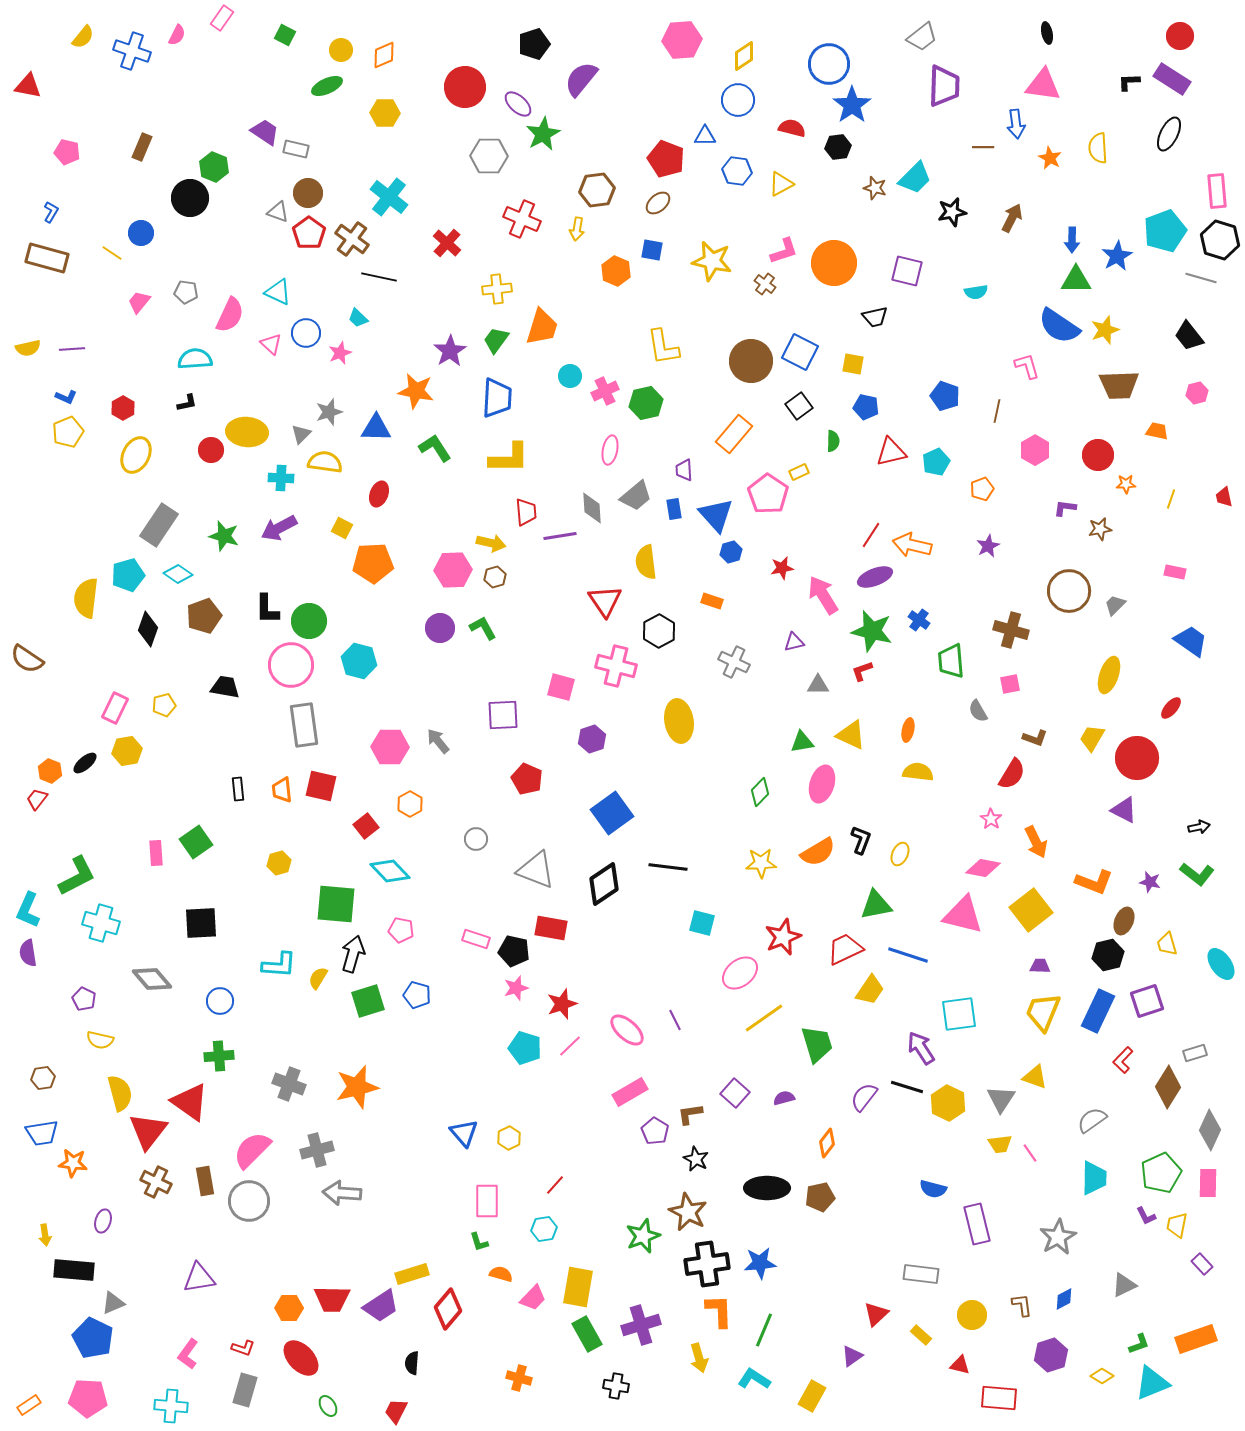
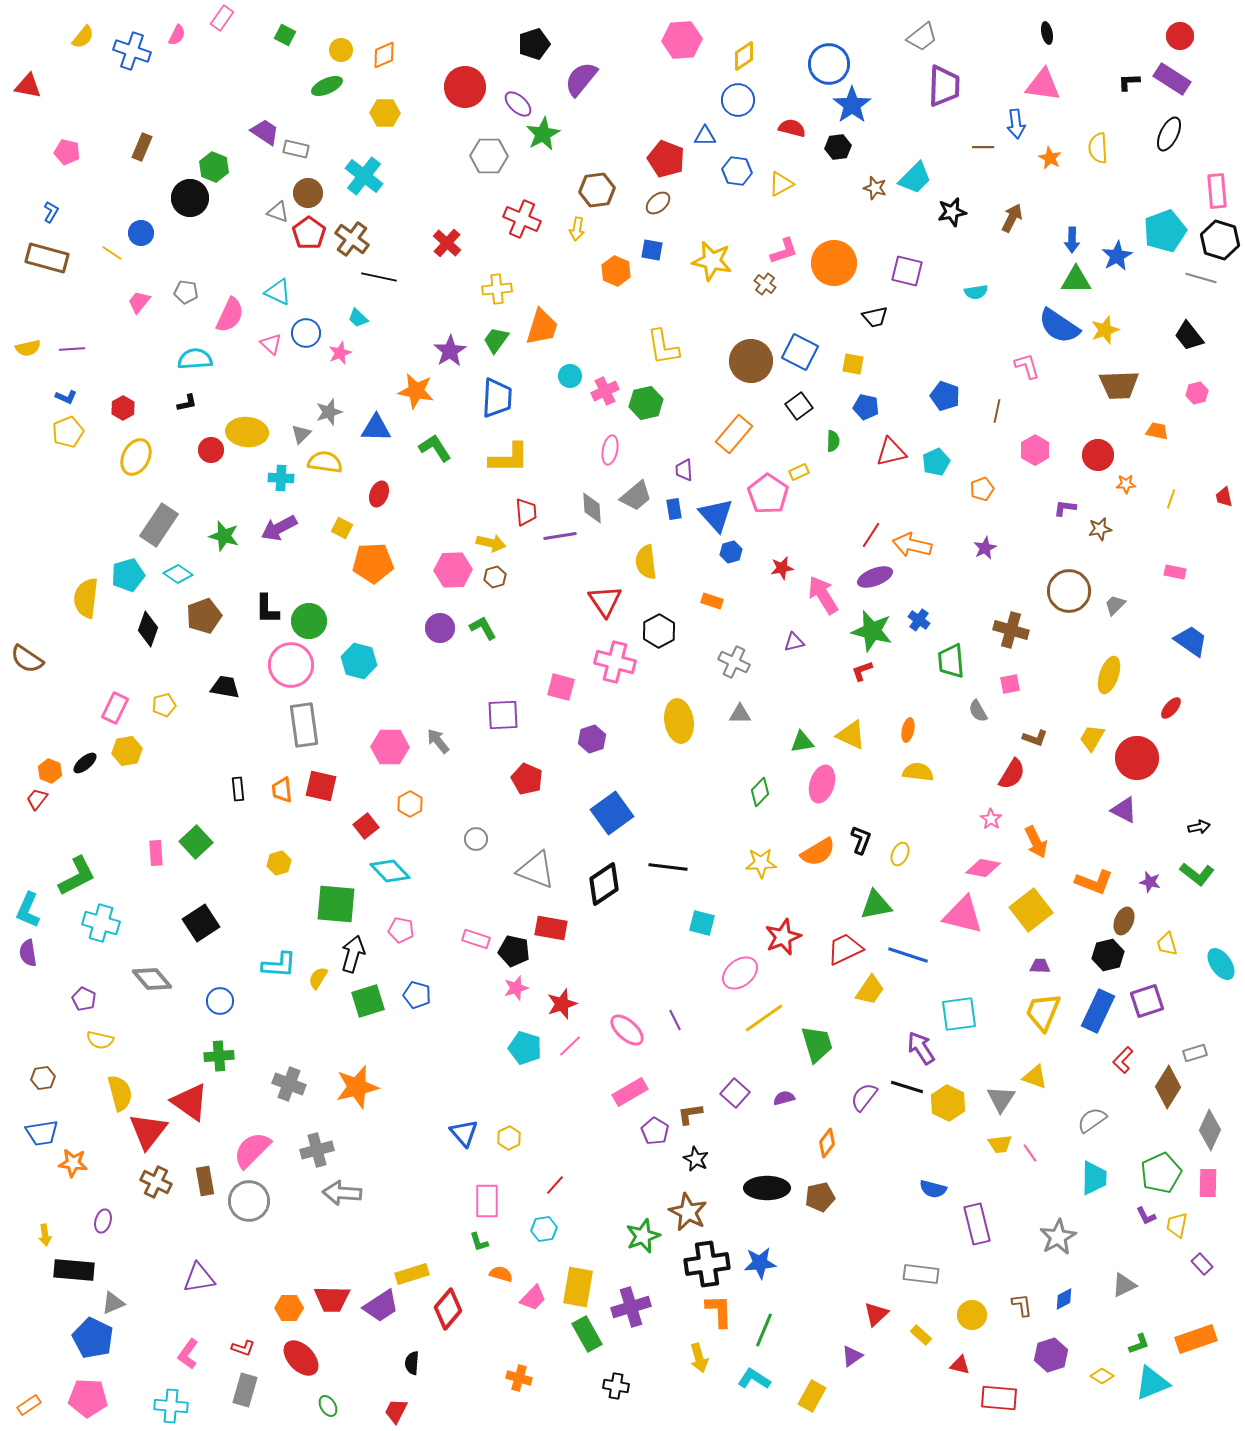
cyan cross at (389, 197): moved 25 px left, 21 px up
yellow ellipse at (136, 455): moved 2 px down
purple star at (988, 546): moved 3 px left, 2 px down
pink cross at (616, 666): moved 1 px left, 4 px up
gray triangle at (818, 685): moved 78 px left, 29 px down
green square at (196, 842): rotated 8 degrees counterclockwise
black square at (201, 923): rotated 30 degrees counterclockwise
purple cross at (641, 1325): moved 10 px left, 18 px up
